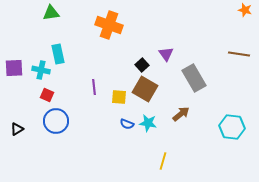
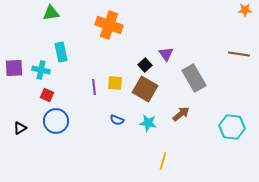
orange star: rotated 16 degrees counterclockwise
cyan rectangle: moved 3 px right, 2 px up
black square: moved 3 px right
yellow square: moved 4 px left, 14 px up
blue semicircle: moved 10 px left, 4 px up
black triangle: moved 3 px right, 1 px up
